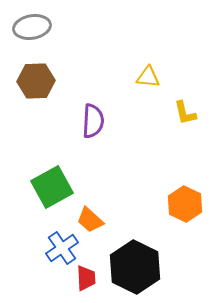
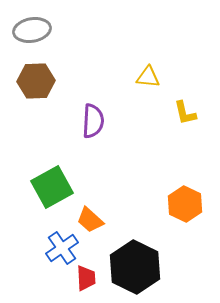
gray ellipse: moved 3 px down
